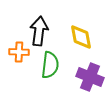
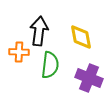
purple cross: moved 1 px left, 1 px down
